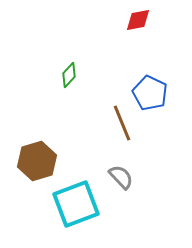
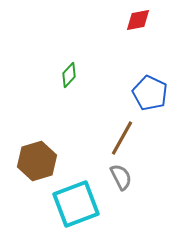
brown line: moved 15 px down; rotated 51 degrees clockwise
gray semicircle: rotated 16 degrees clockwise
